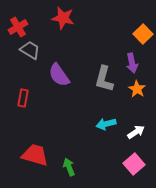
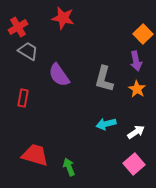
gray trapezoid: moved 2 px left, 1 px down
purple arrow: moved 4 px right, 2 px up
